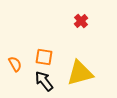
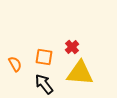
red cross: moved 9 px left, 26 px down
yellow triangle: rotated 20 degrees clockwise
black arrow: moved 3 px down
